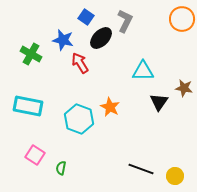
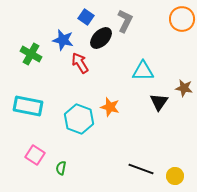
orange star: rotated 12 degrees counterclockwise
